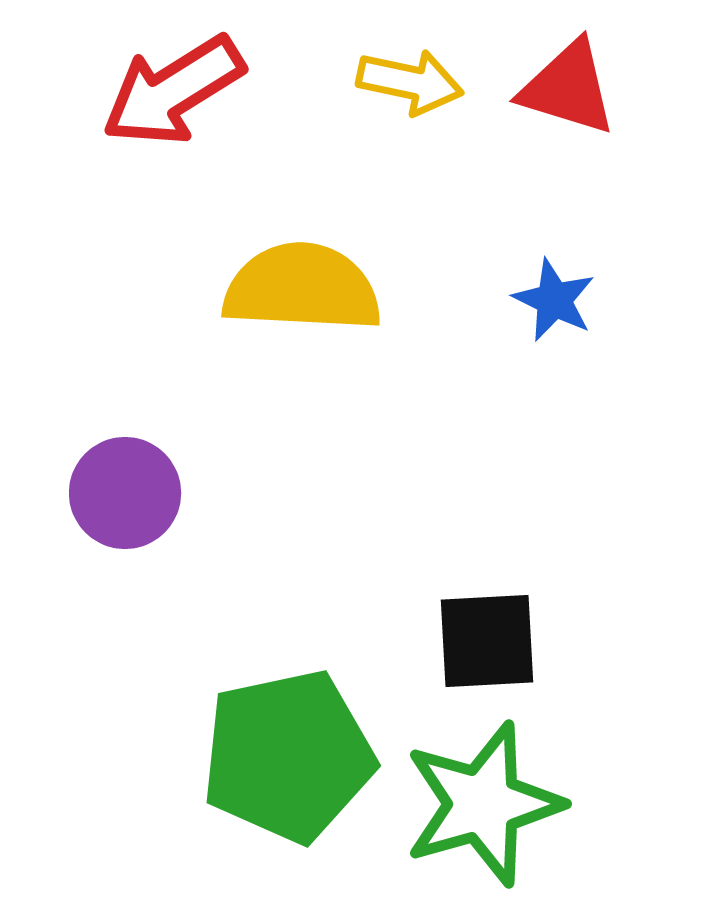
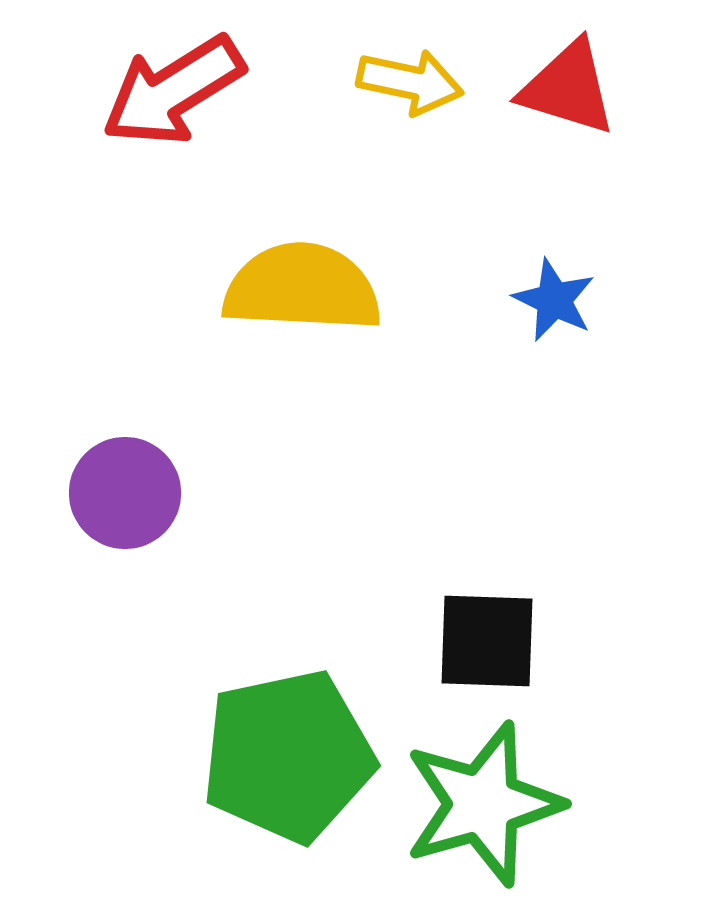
black square: rotated 5 degrees clockwise
